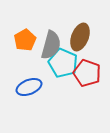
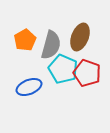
cyan pentagon: moved 6 px down
